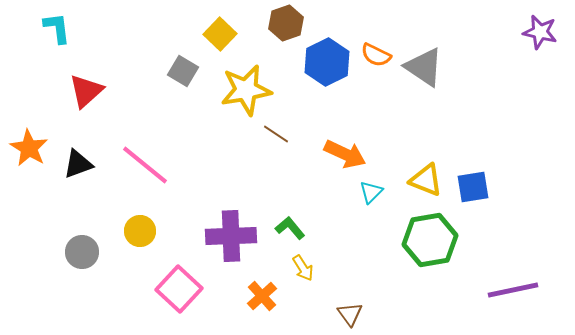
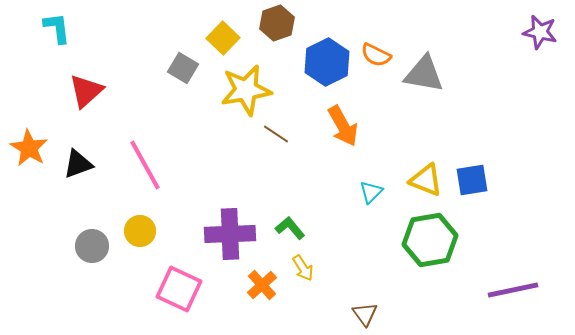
brown hexagon: moved 9 px left
yellow square: moved 3 px right, 4 px down
gray triangle: moved 7 px down; rotated 24 degrees counterclockwise
gray square: moved 3 px up
orange arrow: moved 2 px left, 28 px up; rotated 36 degrees clockwise
pink line: rotated 22 degrees clockwise
blue square: moved 1 px left, 7 px up
purple cross: moved 1 px left, 2 px up
gray circle: moved 10 px right, 6 px up
pink square: rotated 18 degrees counterclockwise
orange cross: moved 11 px up
brown triangle: moved 15 px right
